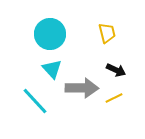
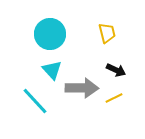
cyan triangle: moved 1 px down
